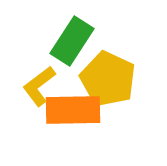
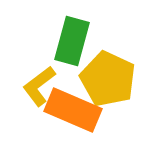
green rectangle: rotated 18 degrees counterclockwise
orange rectangle: rotated 24 degrees clockwise
